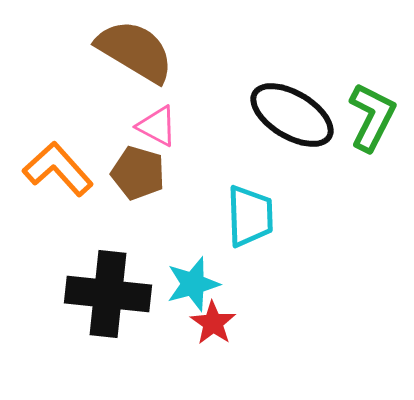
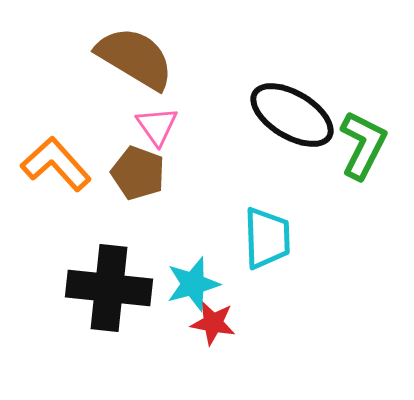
brown semicircle: moved 7 px down
green L-shape: moved 9 px left, 28 px down
pink triangle: rotated 27 degrees clockwise
orange L-shape: moved 2 px left, 5 px up
brown pentagon: rotated 4 degrees clockwise
cyan trapezoid: moved 17 px right, 22 px down
black cross: moved 1 px right, 6 px up
red star: rotated 24 degrees counterclockwise
